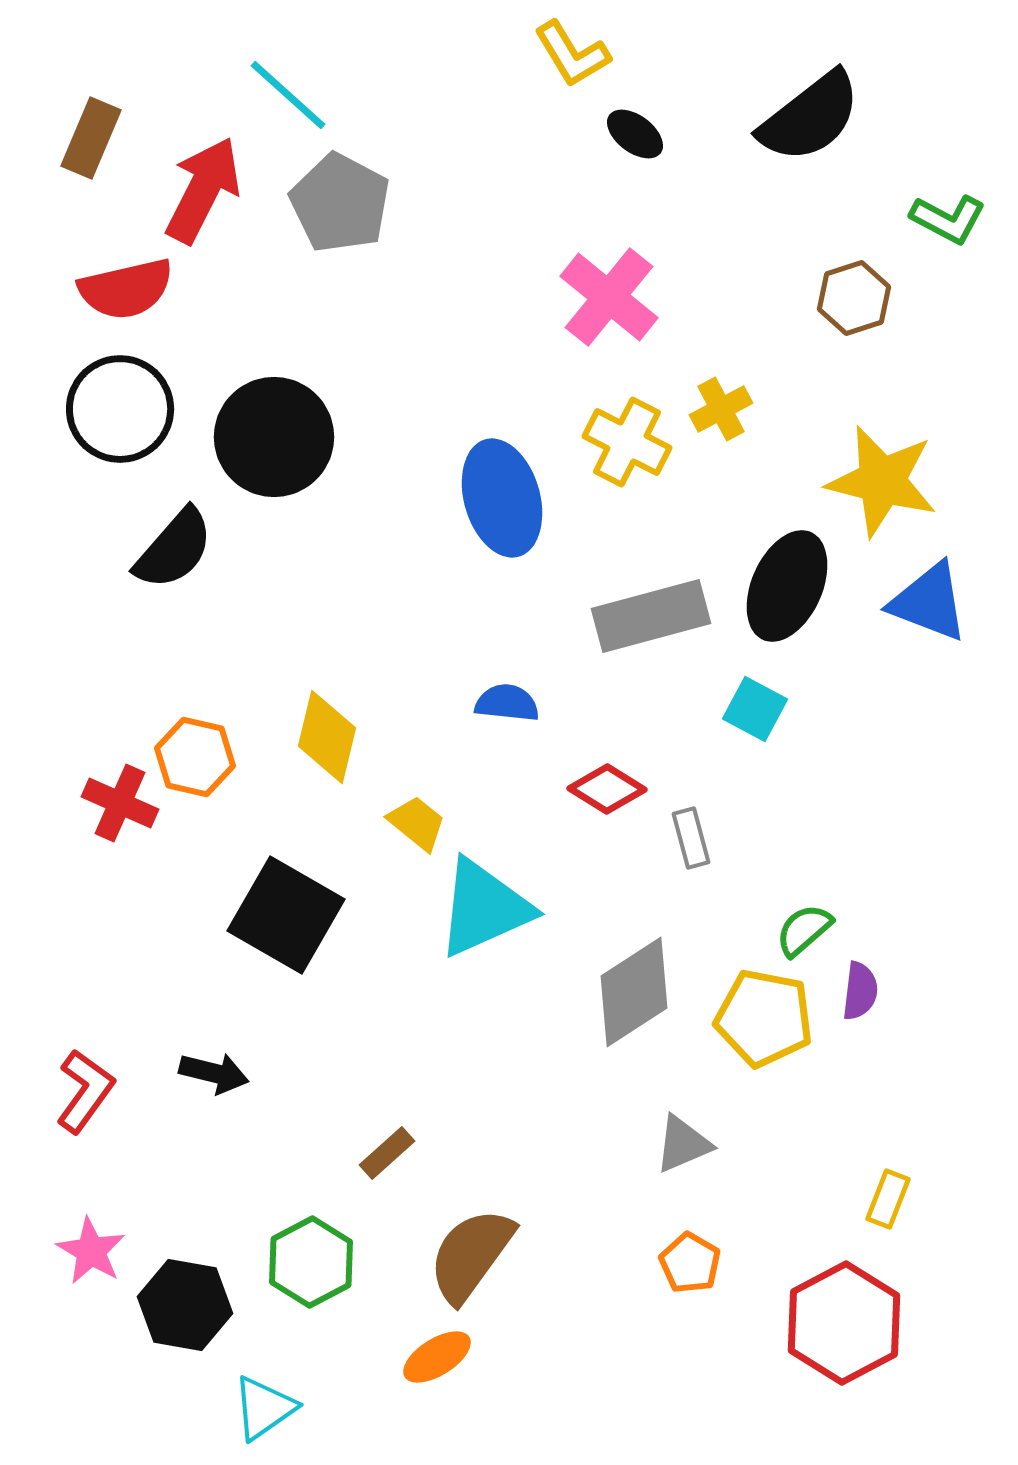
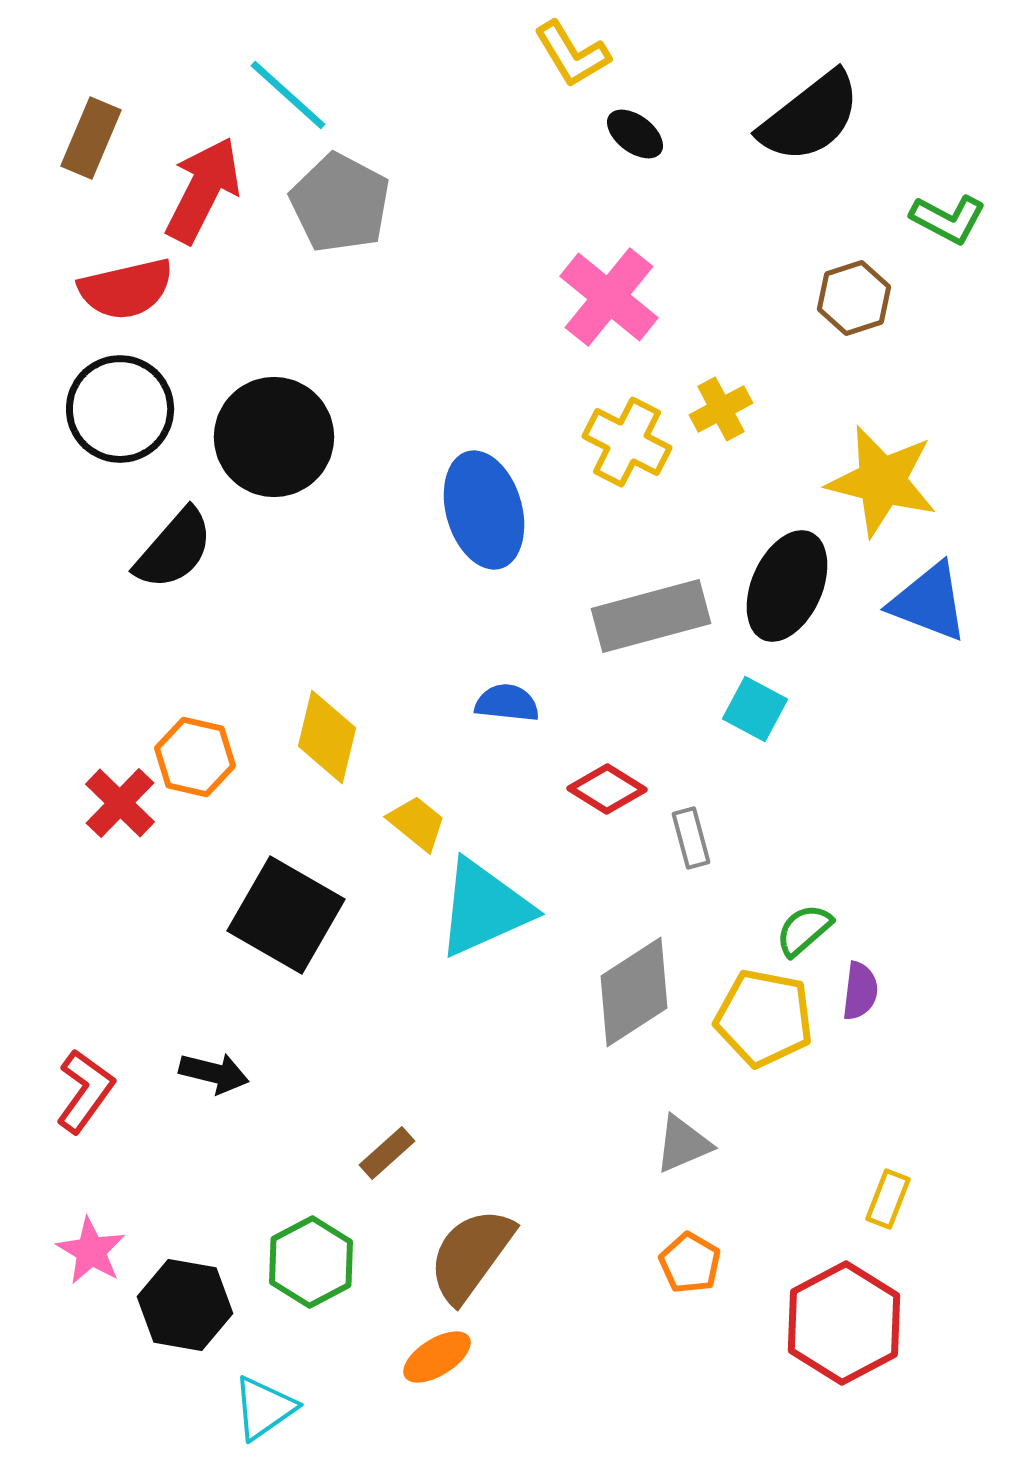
blue ellipse at (502, 498): moved 18 px left, 12 px down
red cross at (120, 803): rotated 20 degrees clockwise
